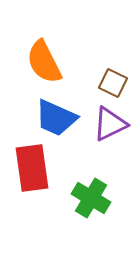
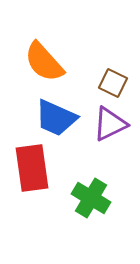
orange semicircle: rotated 15 degrees counterclockwise
